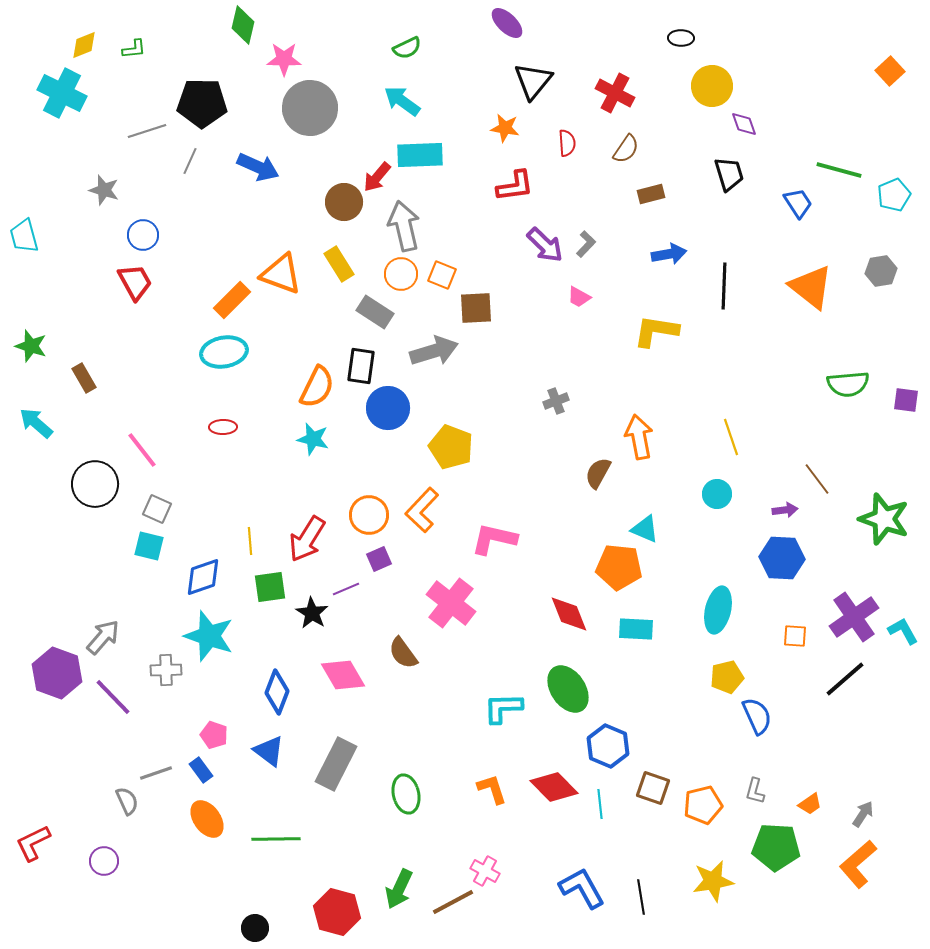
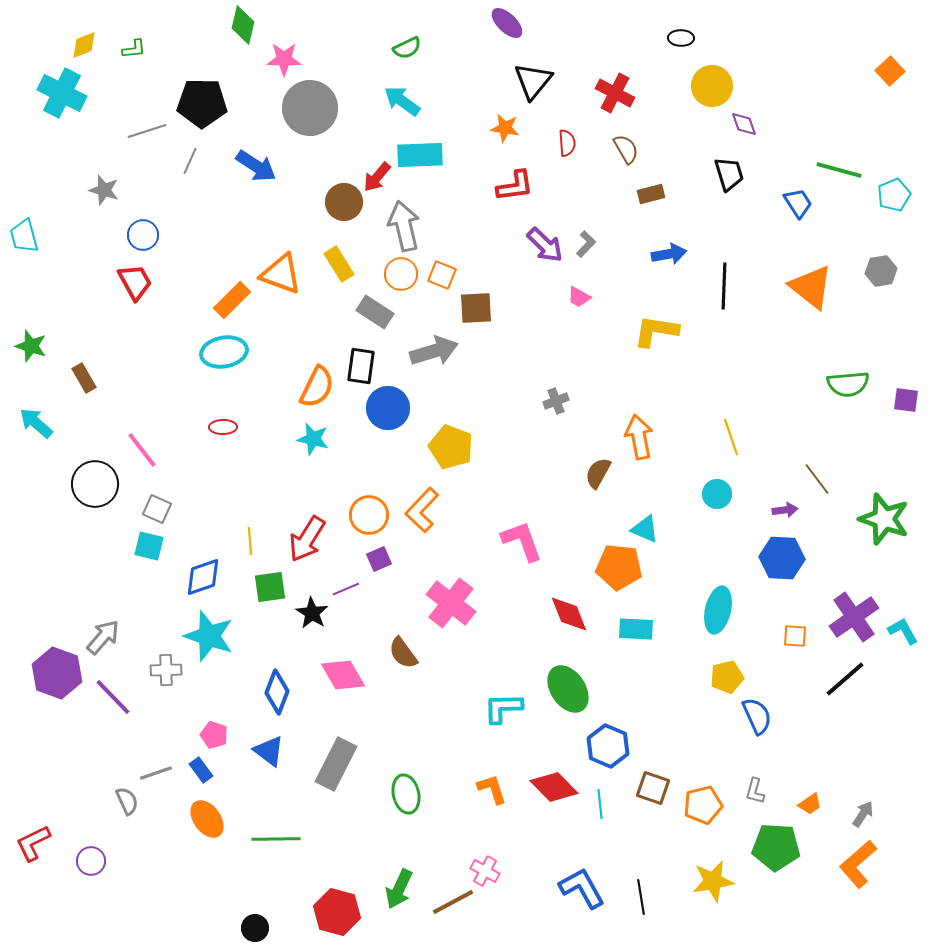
brown semicircle at (626, 149): rotated 64 degrees counterclockwise
blue arrow at (258, 167): moved 2 px left, 1 px up; rotated 9 degrees clockwise
pink L-shape at (494, 539): moved 28 px right, 2 px down; rotated 57 degrees clockwise
purple circle at (104, 861): moved 13 px left
